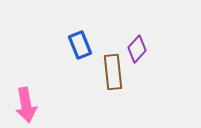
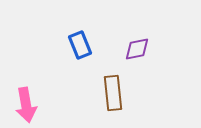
purple diamond: rotated 36 degrees clockwise
brown rectangle: moved 21 px down
